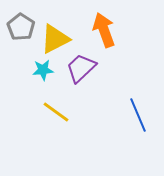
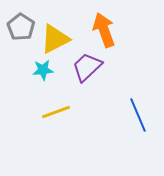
purple trapezoid: moved 6 px right, 1 px up
yellow line: rotated 56 degrees counterclockwise
